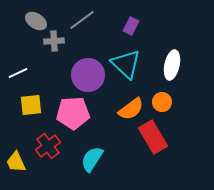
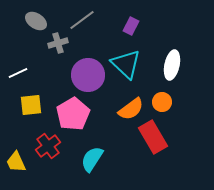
gray cross: moved 4 px right, 2 px down; rotated 12 degrees counterclockwise
pink pentagon: moved 1 px down; rotated 28 degrees counterclockwise
